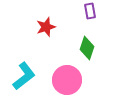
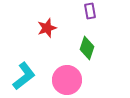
red star: moved 1 px right, 1 px down
